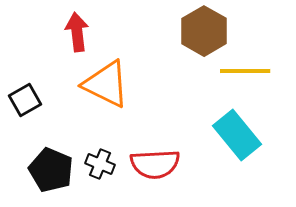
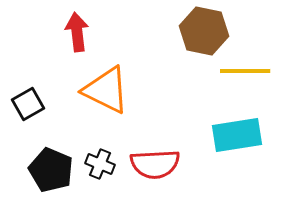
brown hexagon: rotated 18 degrees counterclockwise
orange triangle: moved 6 px down
black square: moved 3 px right, 4 px down
cyan rectangle: rotated 60 degrees counterclockwise
